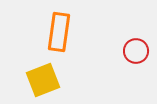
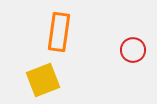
red circle: moved 3 px left, 1 px up
